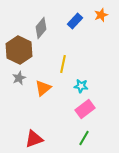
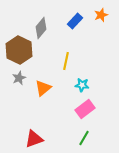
yellow line: moved 3 px right, 3 px up
cyan star: moved 1 px right, 1 px up
